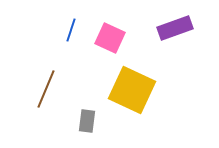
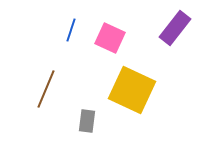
purple rectangle: rotated 32 degrees counterclockwise
